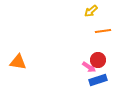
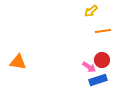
red circle: moved 4 px right
